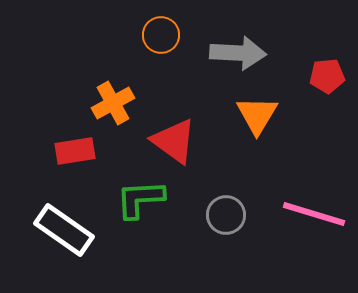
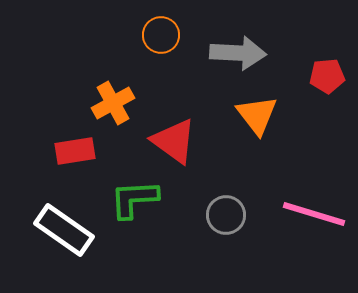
orange triangle: rotated 9 degrees counterclockwise
green L-shape: moved 6 px left
